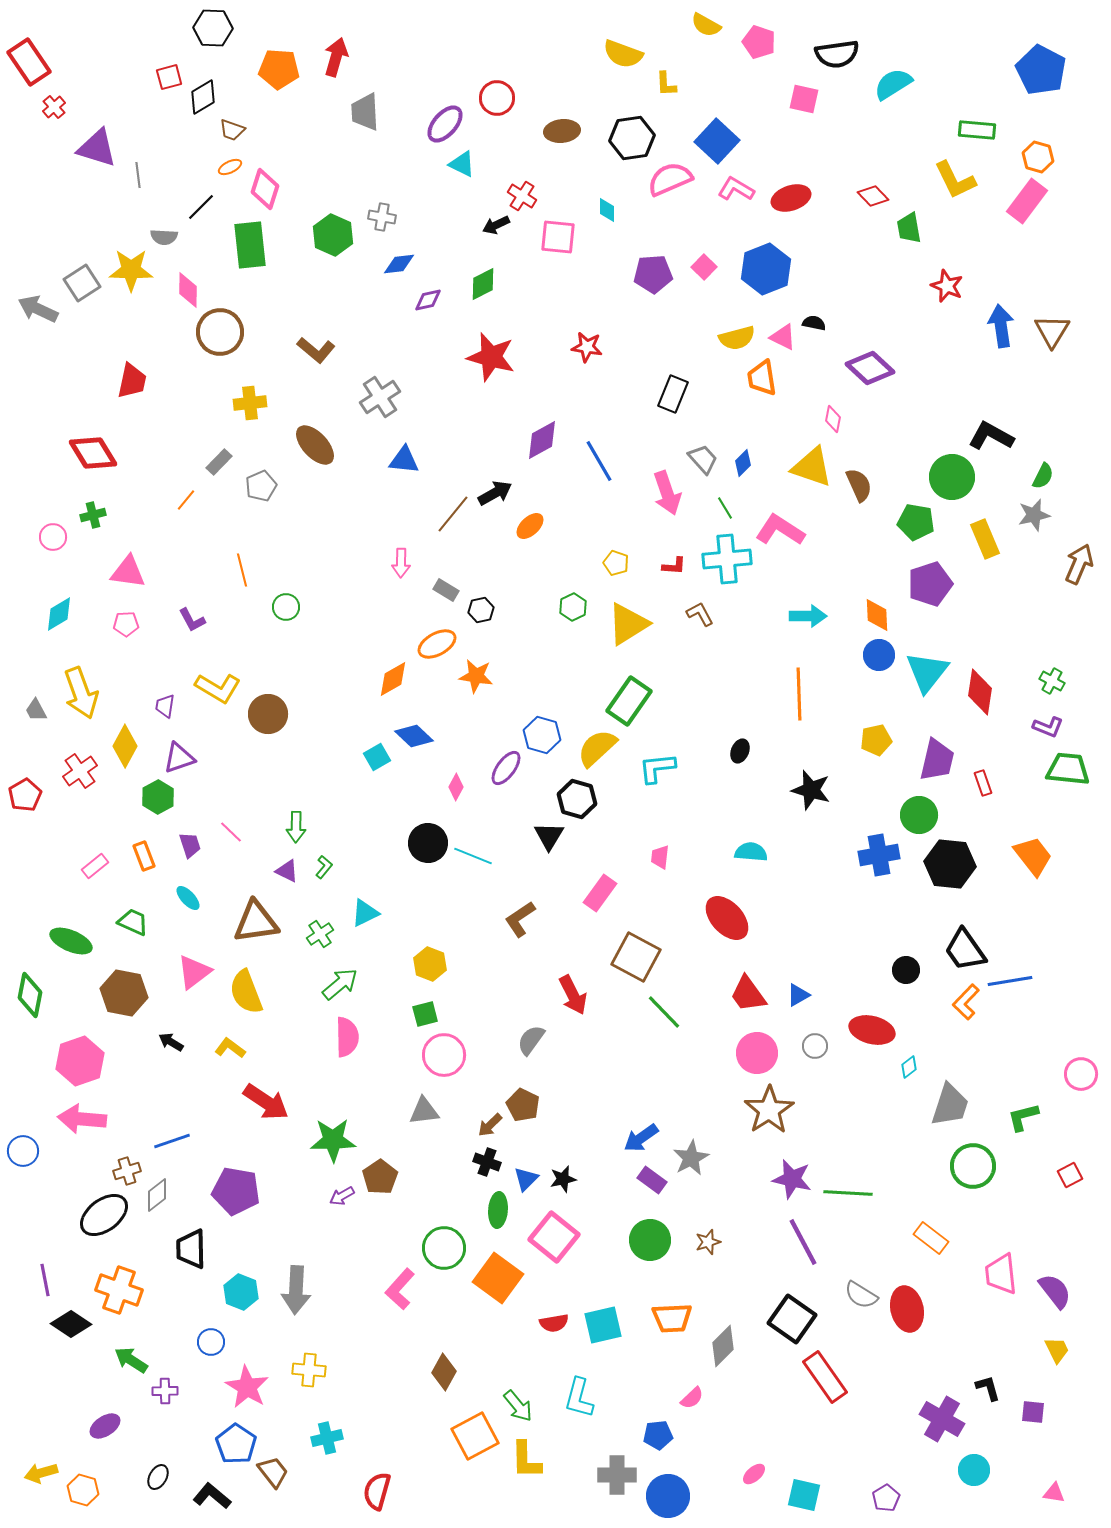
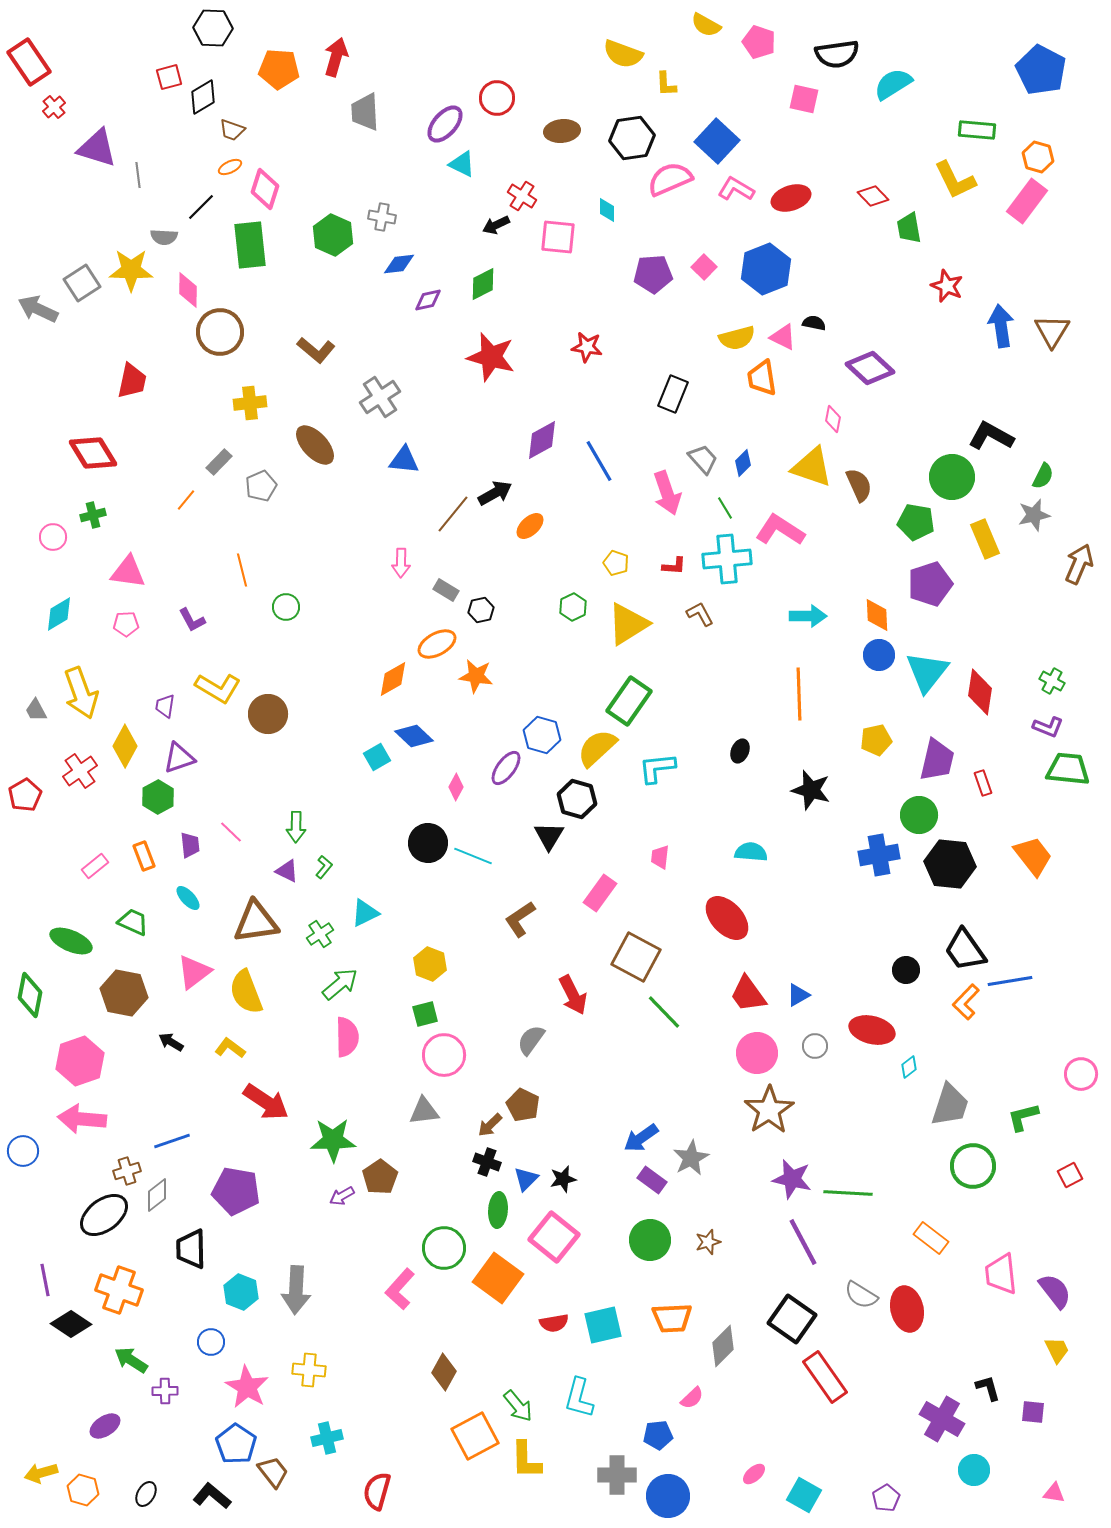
purple trapezoid at (190, 845): rotated 12 degrees clockwise
black ellipse at (158, 1477): moved 12 px left, 17 px down
cyan square at (804, 1495): rotated 16 degrees clockwise
